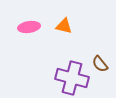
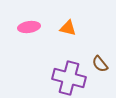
orange triangle: moved 4 px right, 2 px down
purple cross: moved 3 px left
